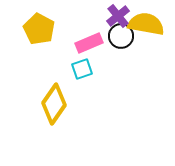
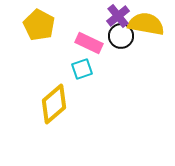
yellow pentagon: moved 4 px up
pink rectangle: rotated 48 degrees clockwise
yellow diamond: rotated 15 degrees clockwise
